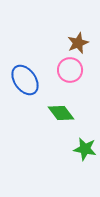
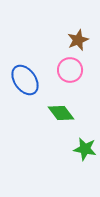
brown star: moved 3 px up
